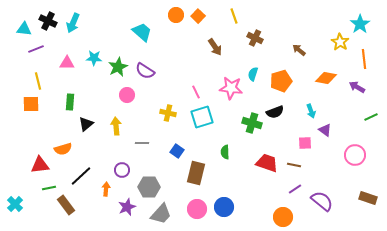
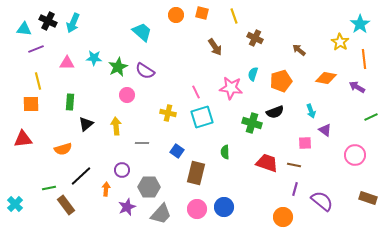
orange square at (198, 16): moved 4 px right, 3 px up; rotated 32 degrees counterclockwise
red triangle at (40, 165): moved 17 px left, 26 px up
purple line at (295, 189): rotated 40 degrees counterclockwise
